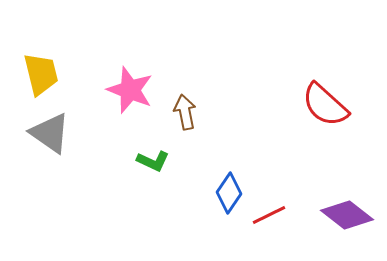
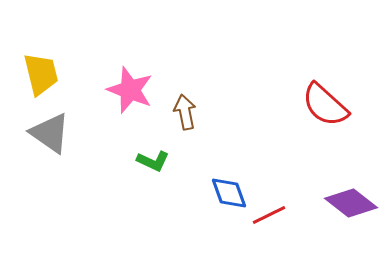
blue diamond: rotated 54 degrees counterclockwise
purple diamond: moved 4 px right, 12 px up
